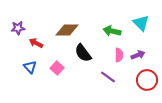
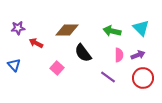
cyan triangle: moved 5 px down
blue triangle: moved 16 px left, 2 px up
red circle: moved 4 px left, 2 px up
